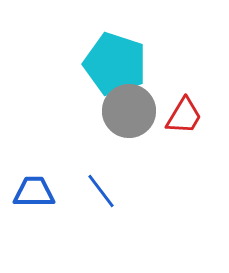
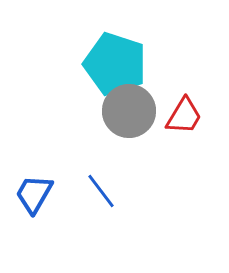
blue trapezoid: moved 2 px down; rotated 60 degrees counterclockwise
